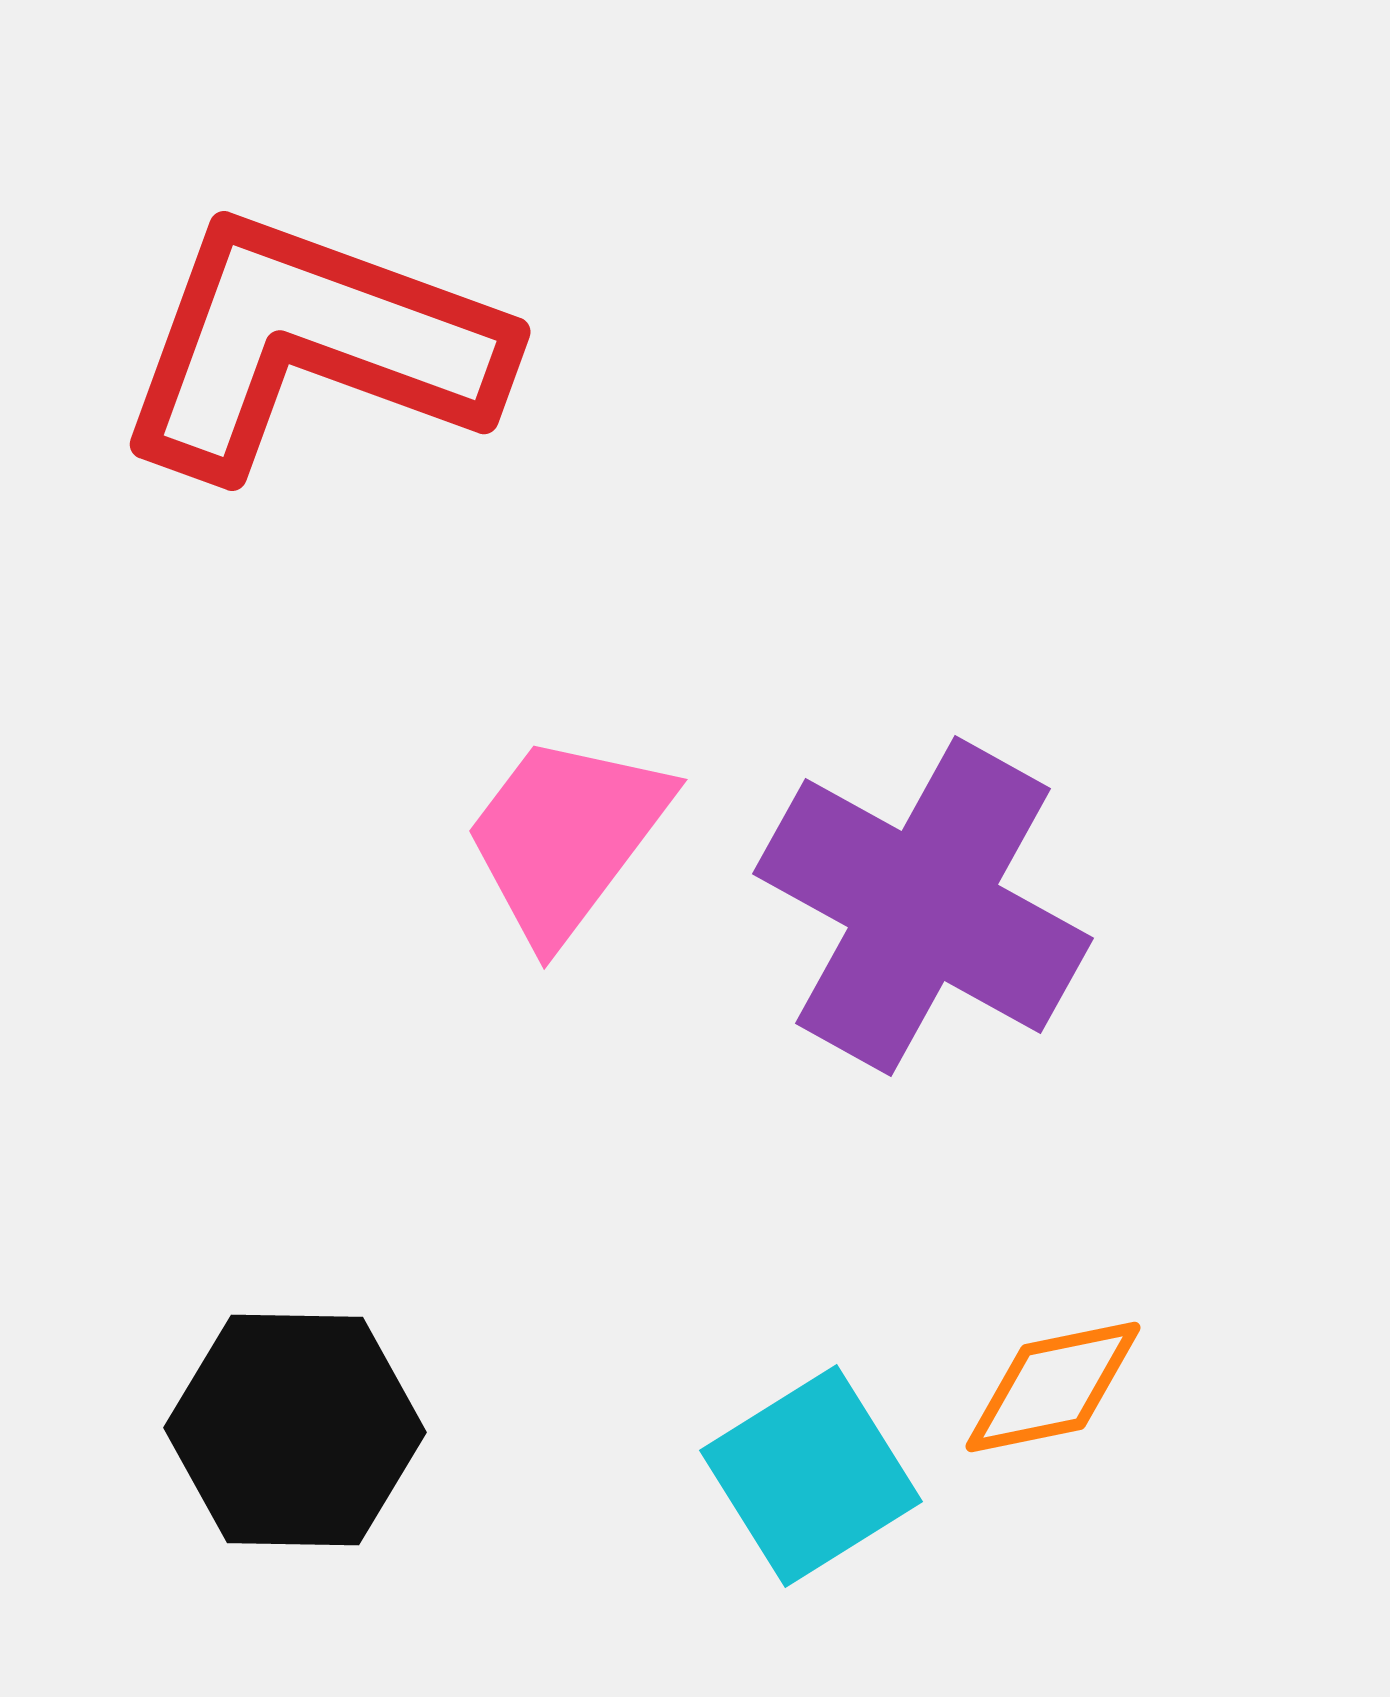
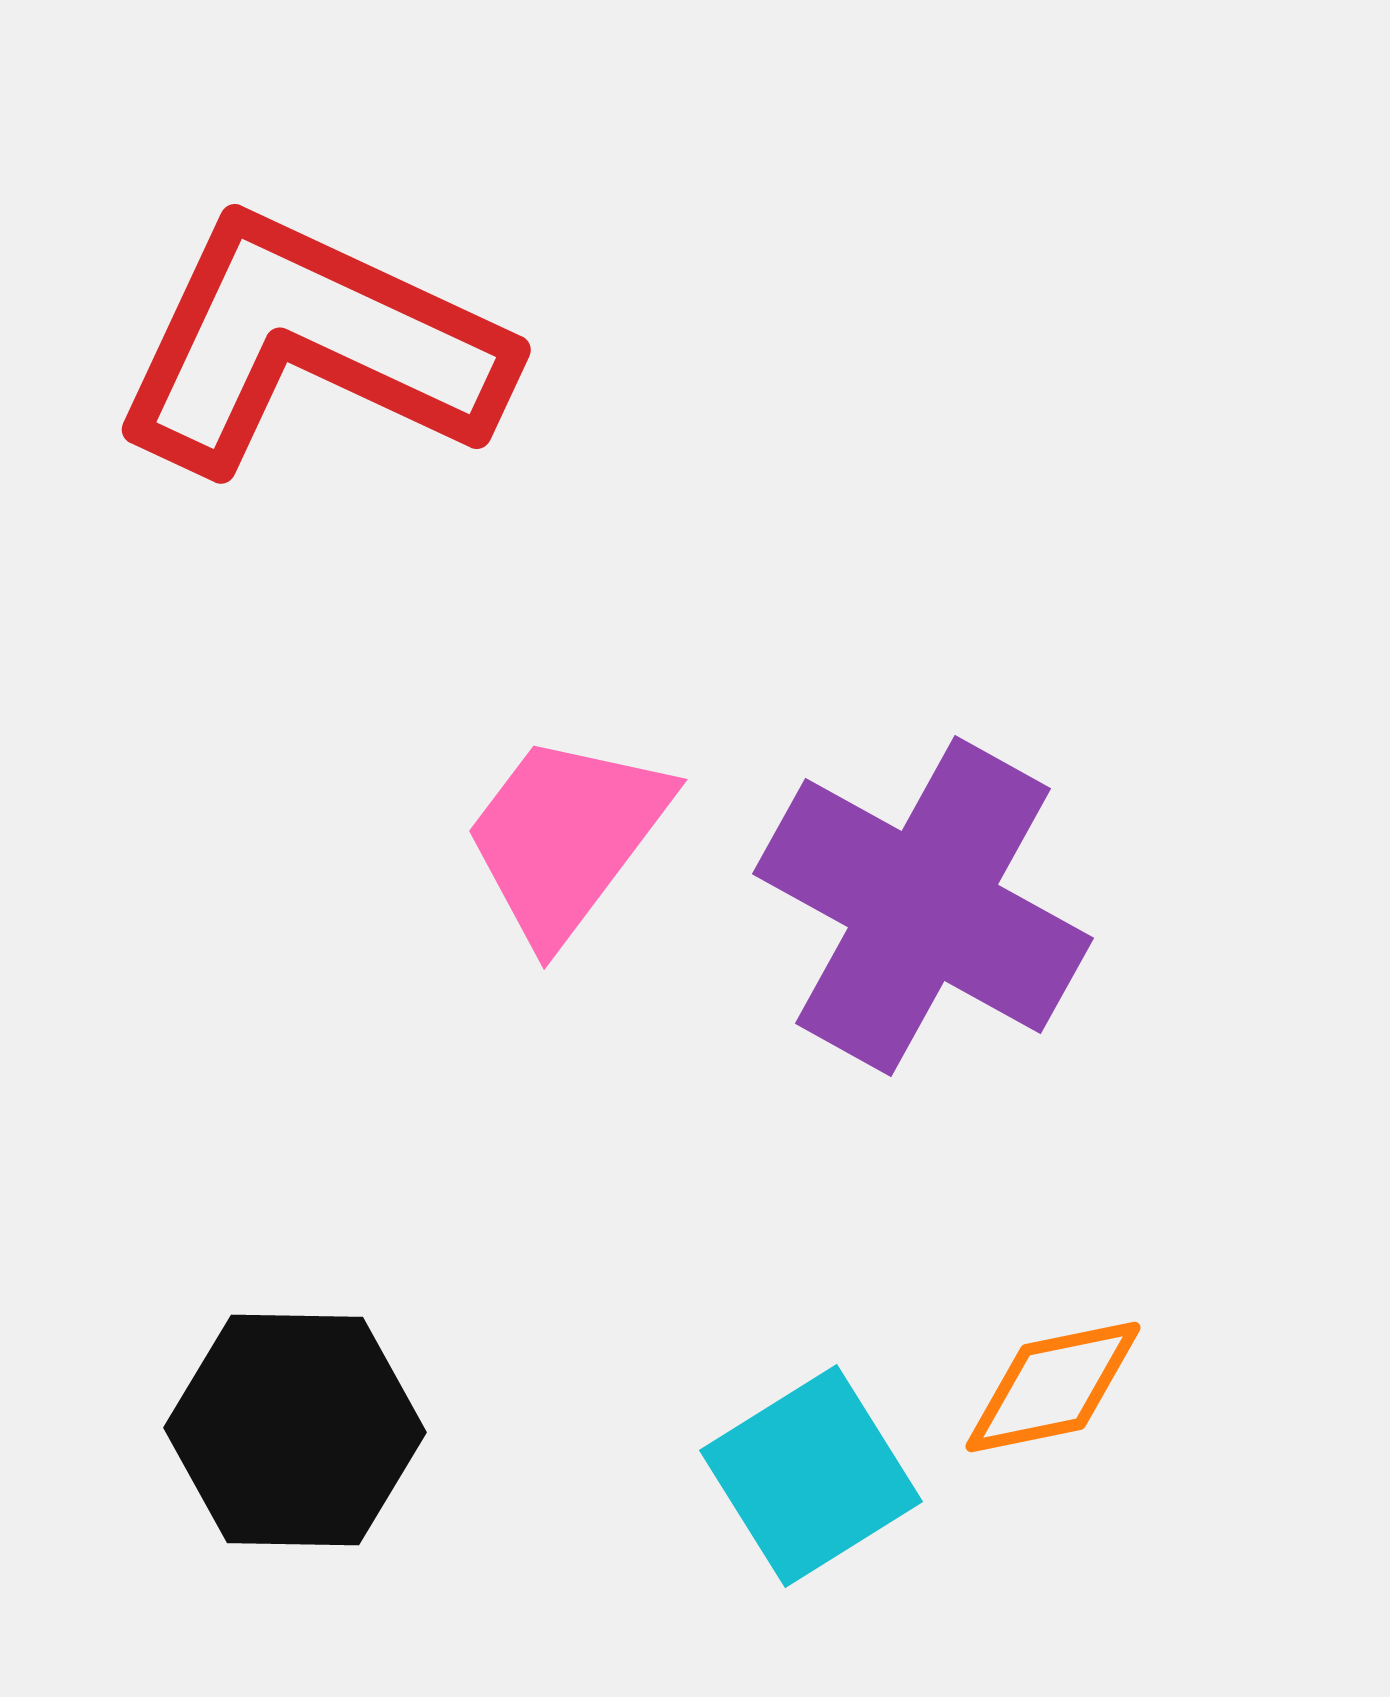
red L-shape: rotated 5 degrees clockwise
